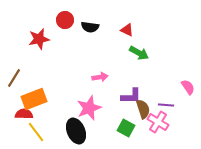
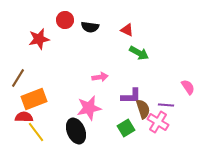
brown line: moved 4 px right
pink star: rotated 10 degrees clockwise
red semicircle: moved 3 px down
green square: rotated 30 degrees clockwise
